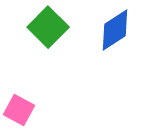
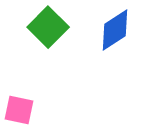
pink square: rotated 16 degrees counterclockwise
